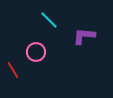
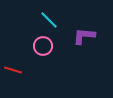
pink circle: moved 7 px right, 6 px up
red line: rotated 42 degrees counterclockwise
